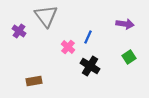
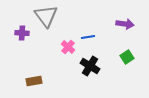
purple cross: moved 3 px right, 2 px down; rotated 32 degrees counterclockwise
blue line: rotated 56 degrees clockwise
green square: moved 2 px left
